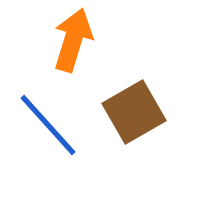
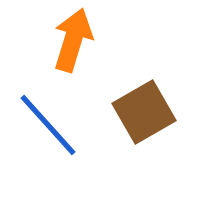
brown square: moved 10 px right
